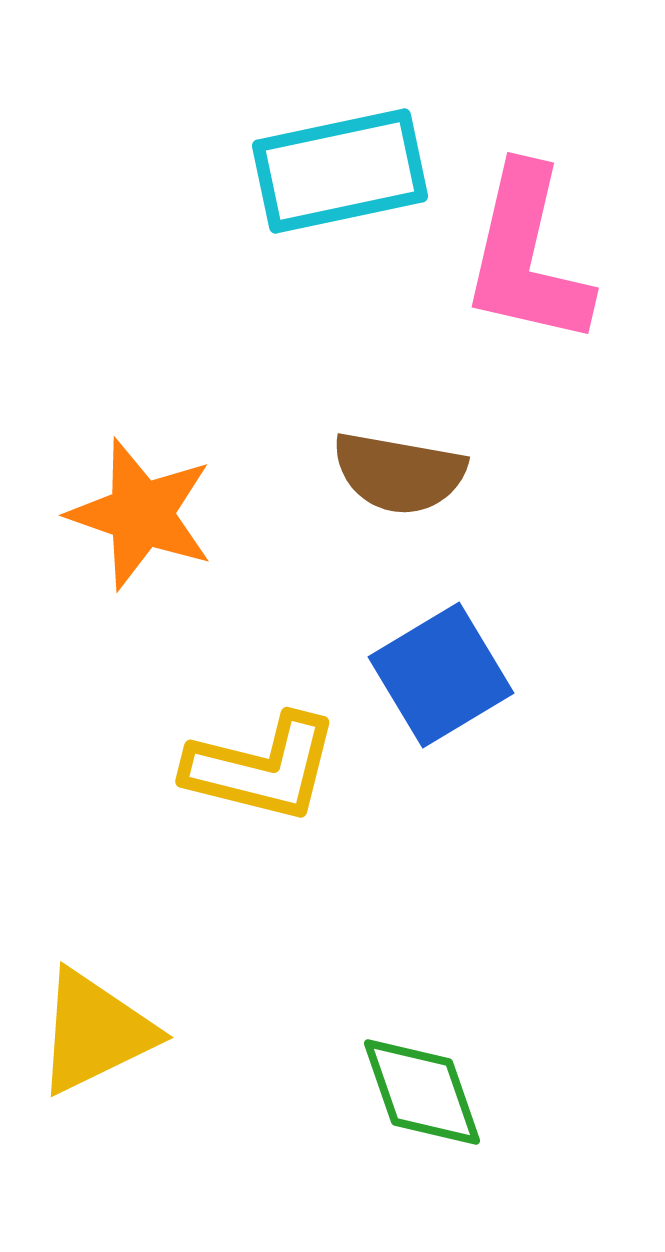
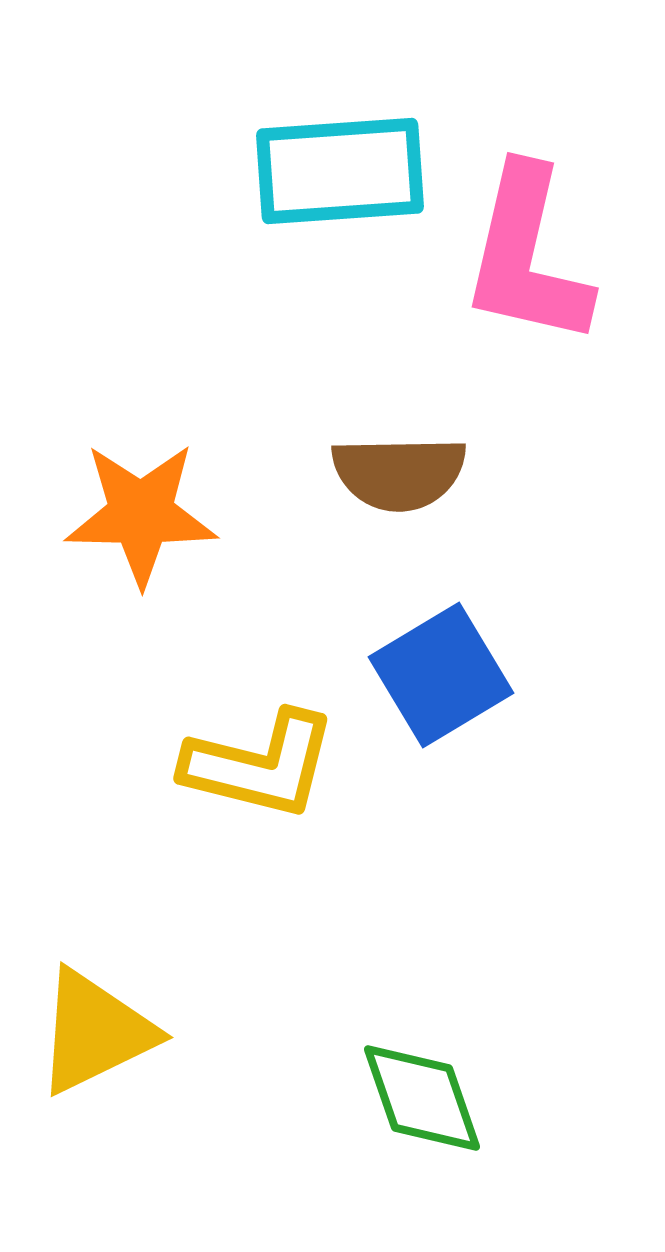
cyan rectangle: rotated 8 degrees clockwise
brown semicircle: rotated 11 degrees counterclockwise
orange star: rotated 18 degrees counterclockwise
yellow L-shape: moved 2 px left, 3 px up
green diamond: moved 6 px down
